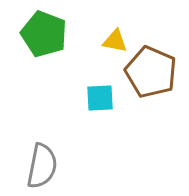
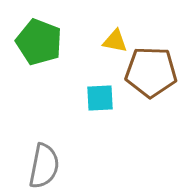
green pentagon: moved 5 px left, 8 px down
brown pentagon: rotated 21 degrees counterclockwise
gray semicircle: moved 2 px right
